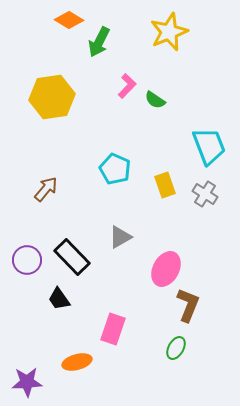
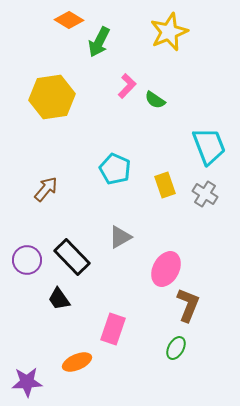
orange ellipse: rotated 8 degrees counterclockwise
